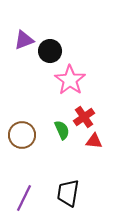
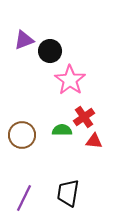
green semicircle: rotated 66 degrees counterclockwise
